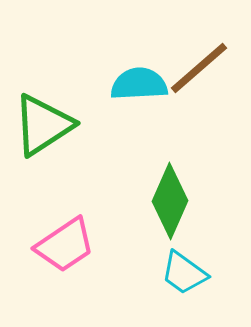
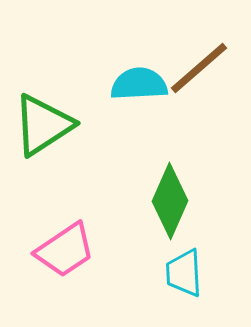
pink trapezoid: moved 5 px down
cyan trapezoid: rotated 51 degrees clockwise
